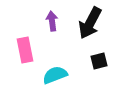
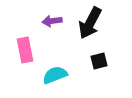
purple arrow: rotated 90 degrees counterclockwise
